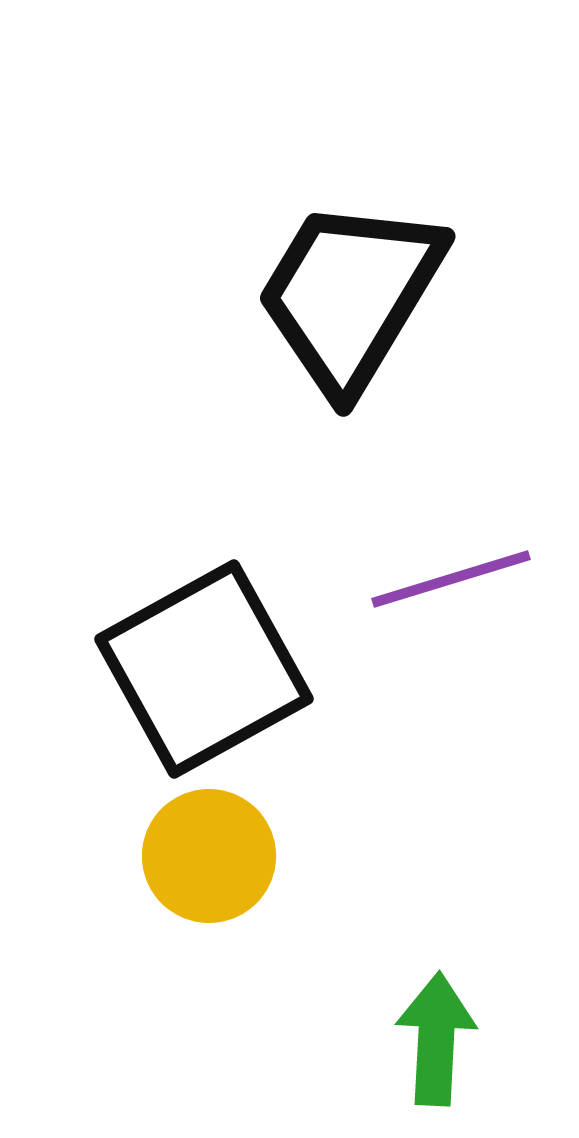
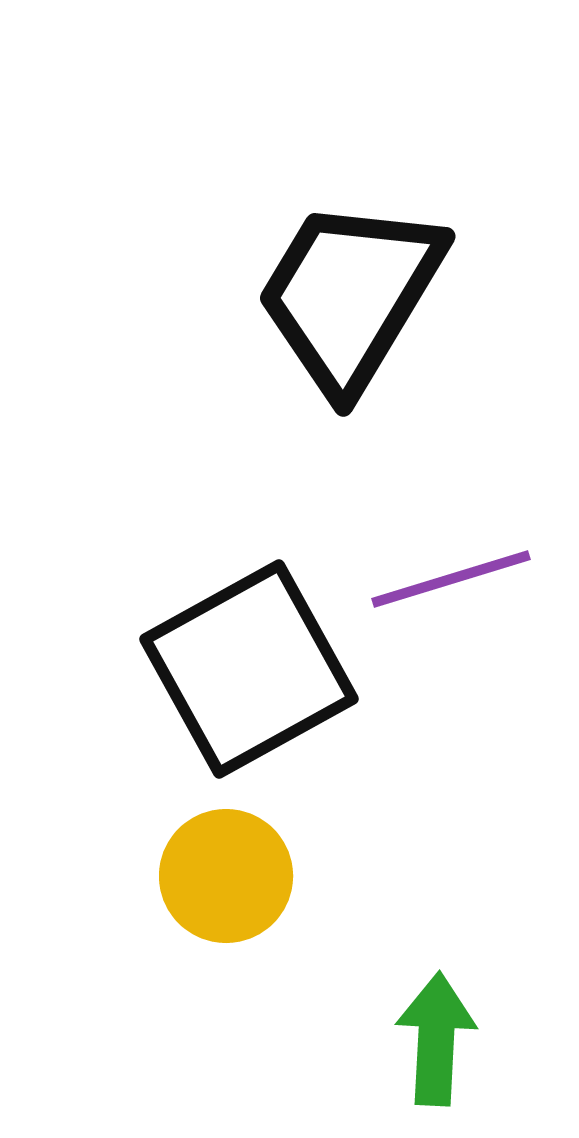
black square: moved 45 px right
yellow circle: moved 17 px right, 20 px down
